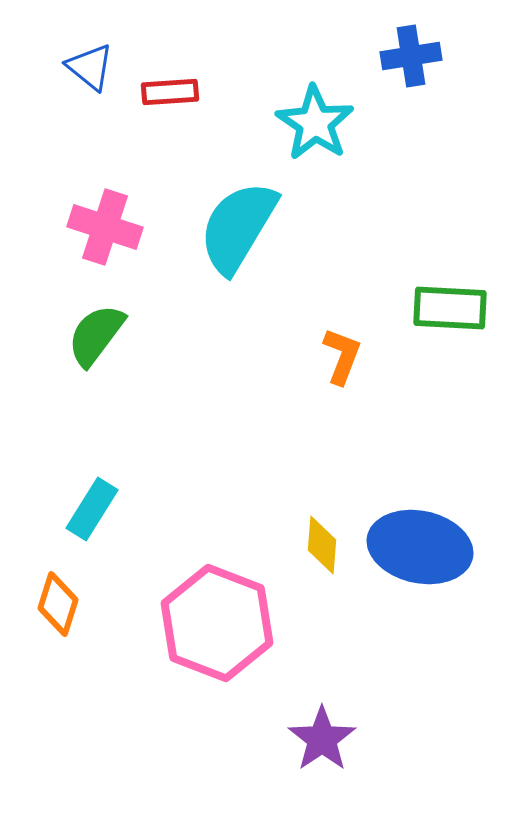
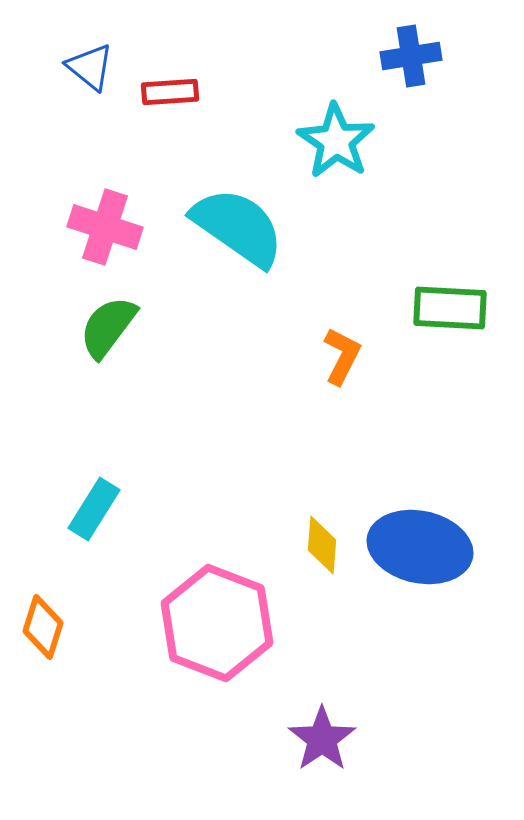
cyan star: moved 21 px right, 18 px down
cyan semicircle: rotated 94 degrees clockwise
green semicircle: moved 12 px right, 8 px up
orange L-shape: rotated 6 degrees clockwise
cyan rectangle: moved 2 px right
orange diamond: moved 15 px left, 23 px down
